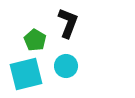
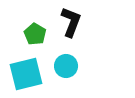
black L-shape: moved 3 px right, 1 px up
green pentagon: moved 6 px up
